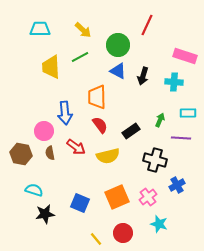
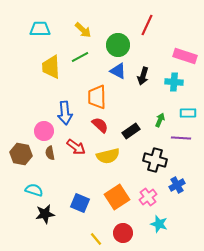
red semicircle: rotated 12 degrees counterclockwise
orange square: rotated 10 degrees counterclockwise
